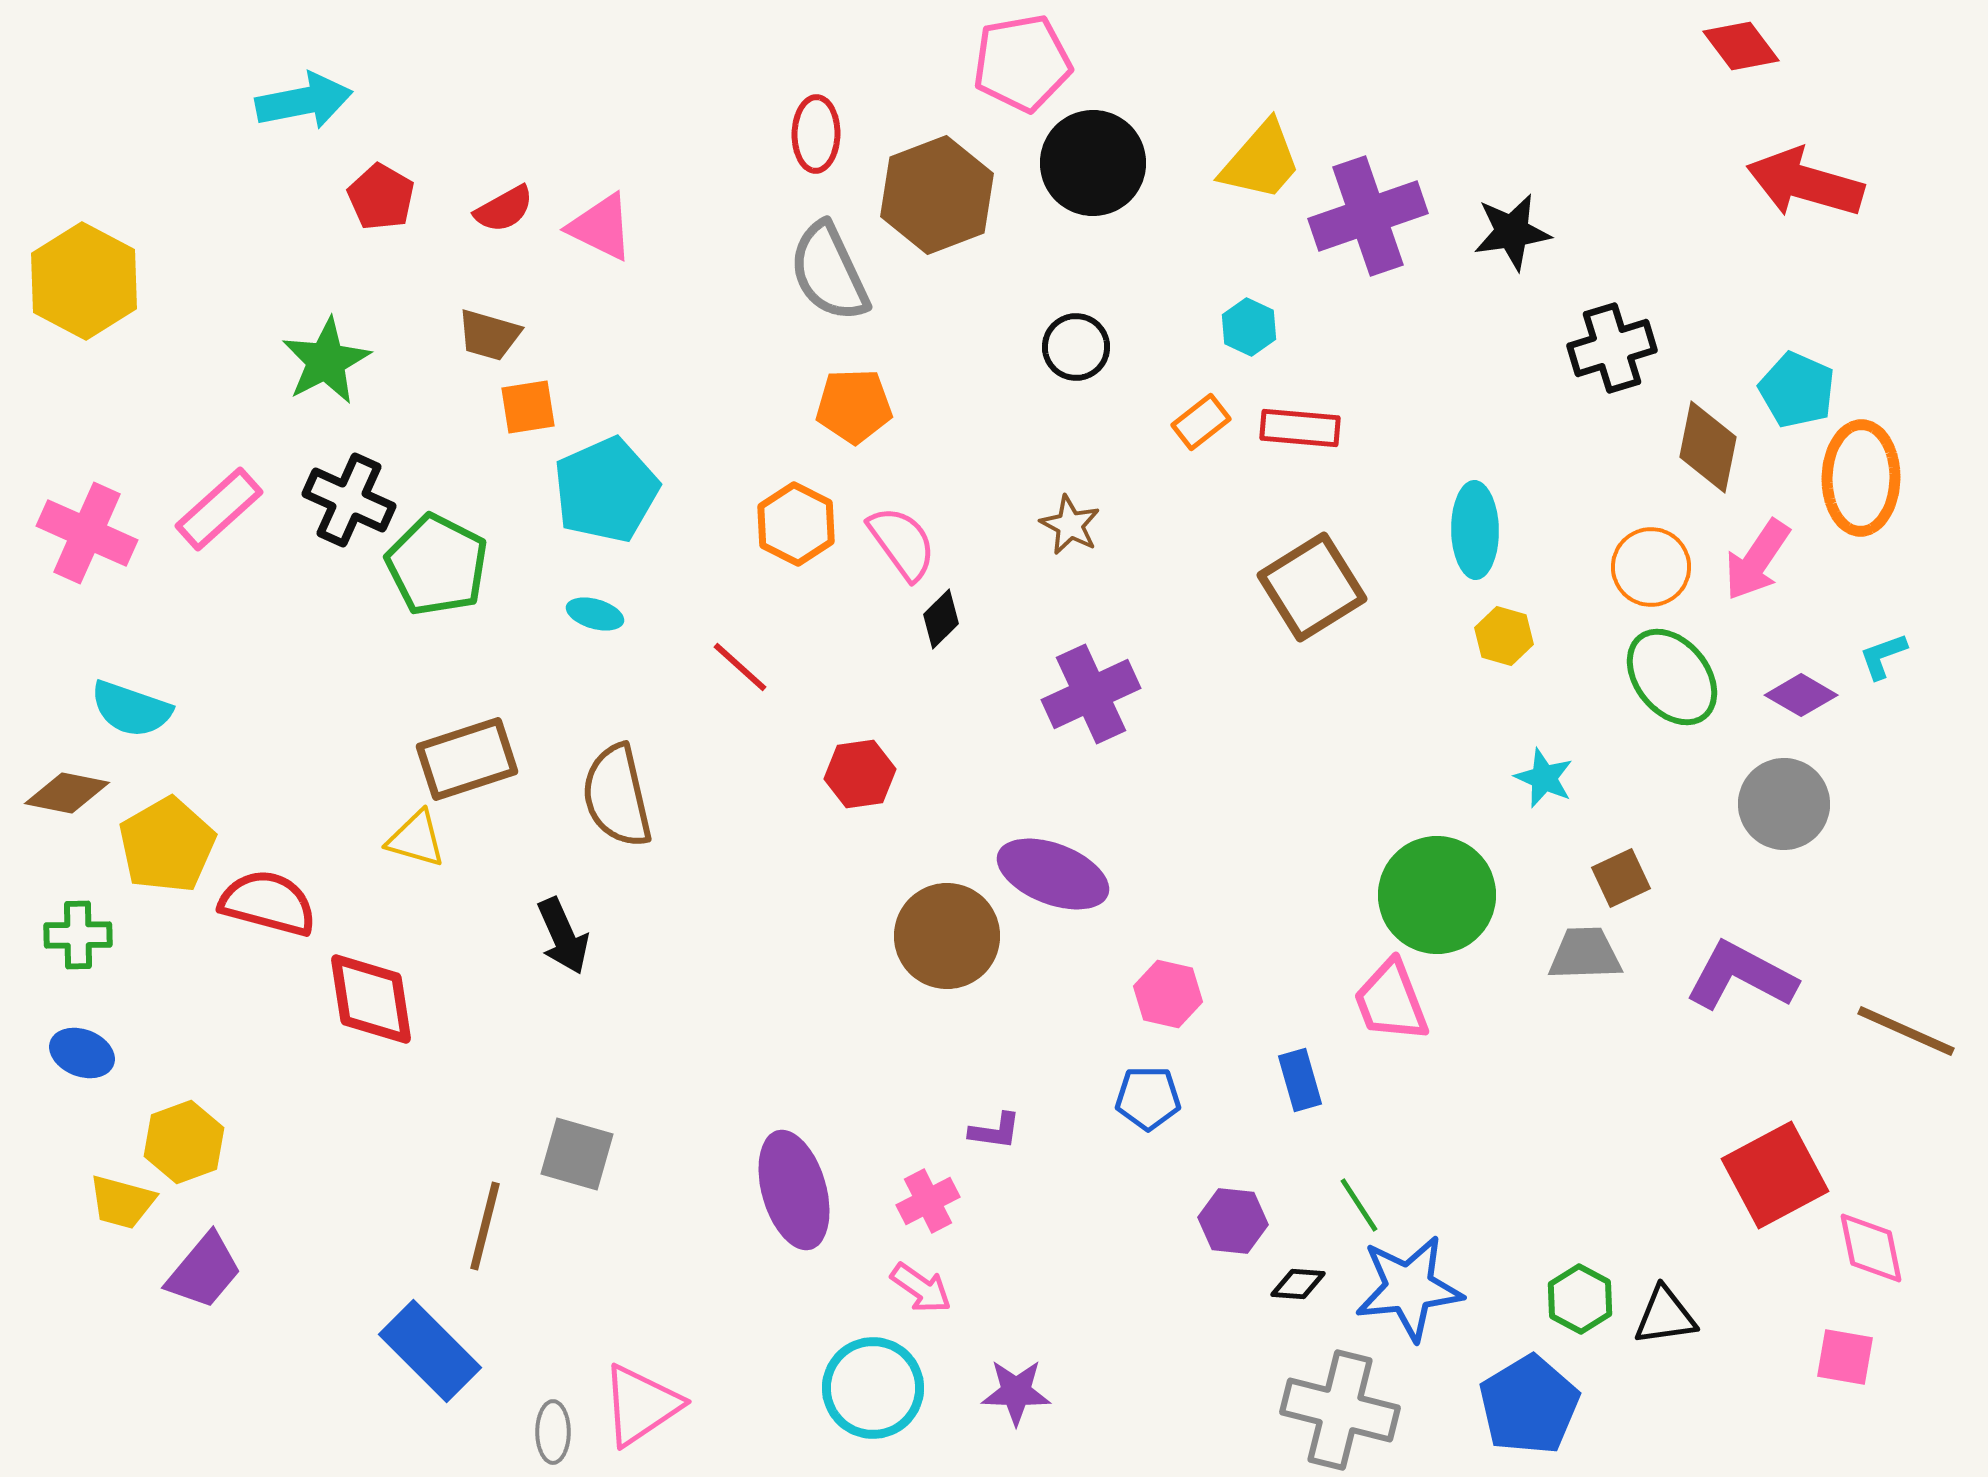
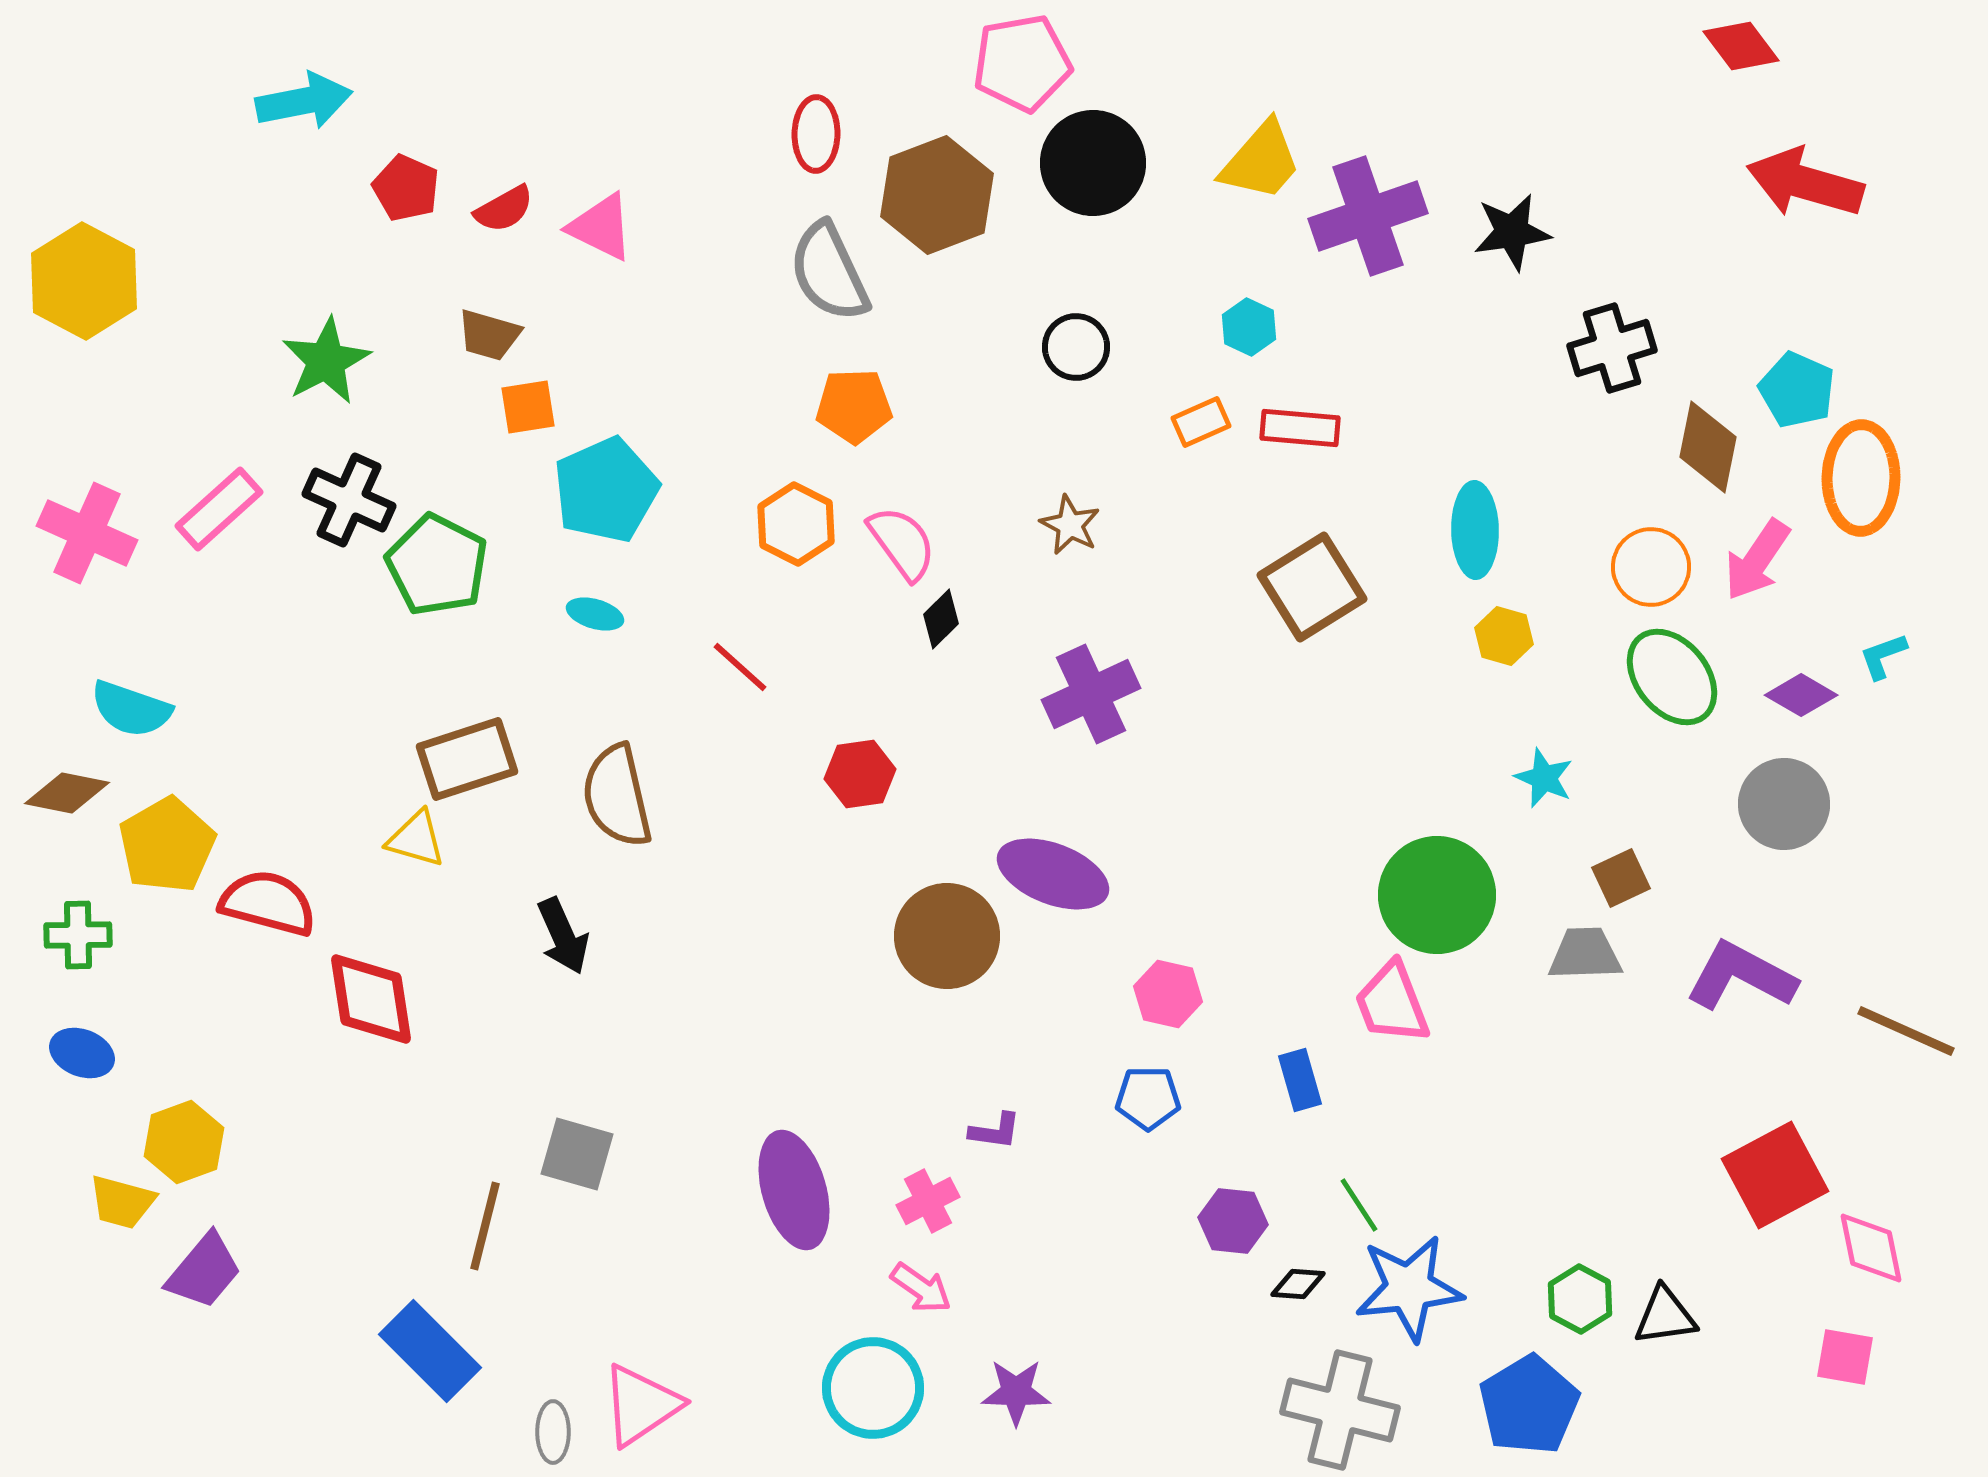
red pentagon at (381, 197): moved 25 px right, 9 px up; rotated 6 degrees counterclockwise
orange rectangle at (1201, 422): rotated 14 degrees clockwise
pink trapezoid at (1391, 1001): moved 1 px right, 2 px down
